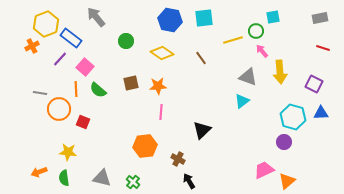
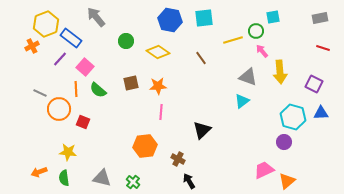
yellow diamond at (162, 53): moved 4 px left, 1 px up
gray line at (40, 93): rotated 16 degrees clockwise
